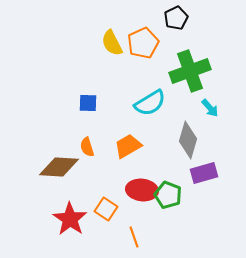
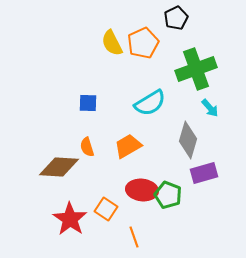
green cross: moved 6 px right, 2 px up
